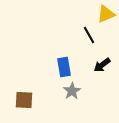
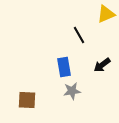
black line: moved 10 px left
gray star: rotated 24 degrees clockwise
brown square: moved 3 px right
